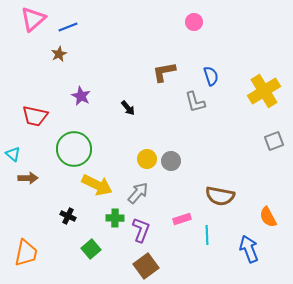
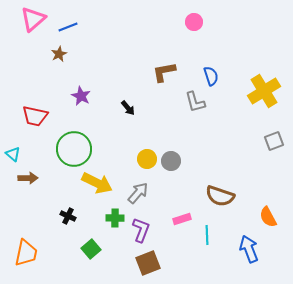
yellow arrow: moved 2 px up
brown semicircle: rotated 8 degrees clockwise
brown square: moved 2 px right, 3 px up; rotated 15 degrees clockwise
